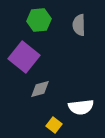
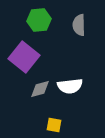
white semicircle: moved 11 px left, 21 px up
yellow square: rotated 28 degrees counterclockwise
